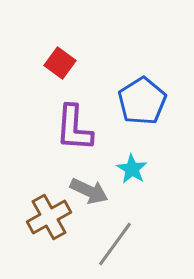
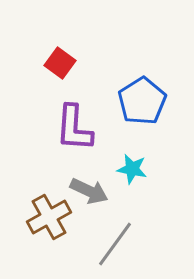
cyan star: rotated 20 degrees counterclockwise
